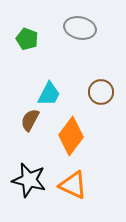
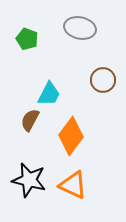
brown circle: moved 2 px right, 12 px up
